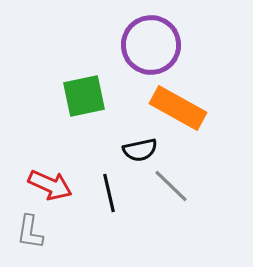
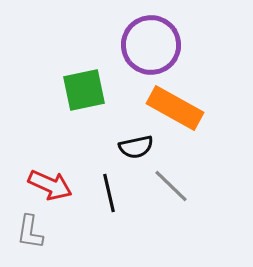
green square: moved 6 px up
orange rectangle: moved 3 px left
black semicircle: moved 4 px left, 3 px up
